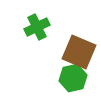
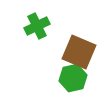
green cross: moved 1 px up
